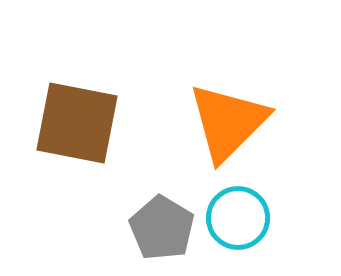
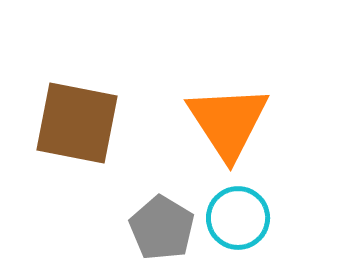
orange triangle: rotated 18 degrees counterclockwise
